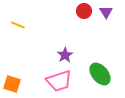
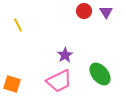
yellow line: rotated 40 degrees clockwise
pink trapezoid: rotated 8 degrees counterclockwise
